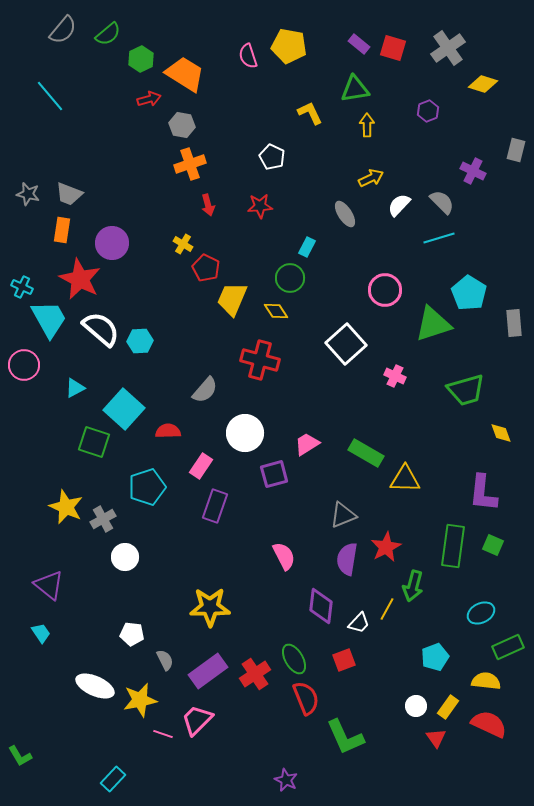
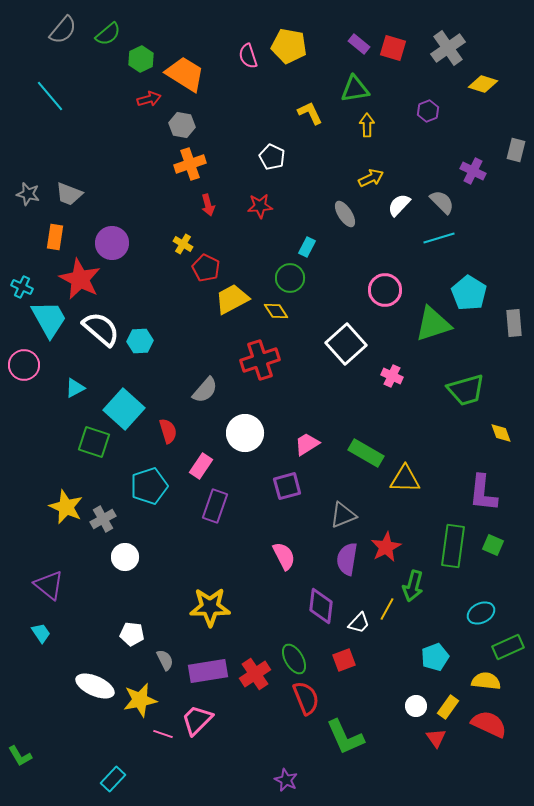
orange rectangle at (62, 230): moved 7 px left, 7 px down
yellow trapezoid at (232, 299): rotated 39 degrees clockwise
red cross at (260, 360): rotated 33 degrees counterclockwise
pink cross at (395, 376): moved 3 px left
red semicircle at (168, 431): rotated 75 degrees clockwise
purple square at (274, 474): moved 13 px right, 12 px down
cyan pentagon at (147, 487): moved 2 px right, 1 px up
purple rectangle at (208, 671): rotated 27 degrees clockwise
